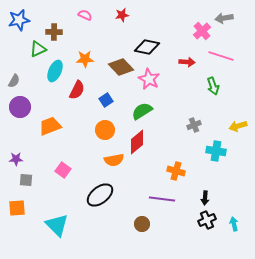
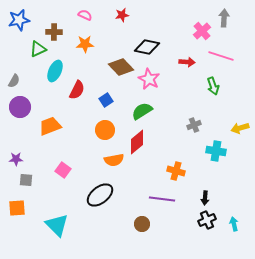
gray arrow: rotated 102 degrees clockwise
orange star: moved 15 px up
yellow arrow: moved 2 px right, 2 px down
